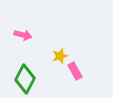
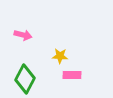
yellow star: rotated 21 degrees clockwise
pink rectangle: moved 3 px left, 4 px down; rotated 60 degrees counterclockwise
